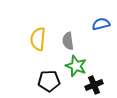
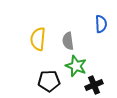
blue semicircle: rotated 102 degrees clockwise
